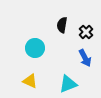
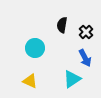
cyan triangle: moved 4 px right, 5 px up; rotated 12 degrees counterclockwise
